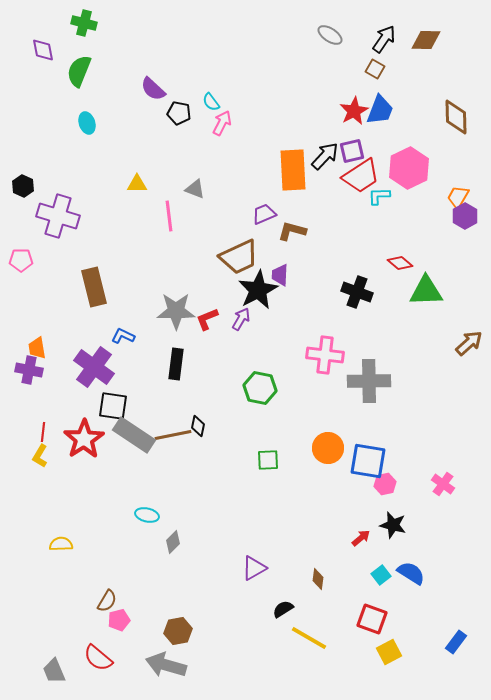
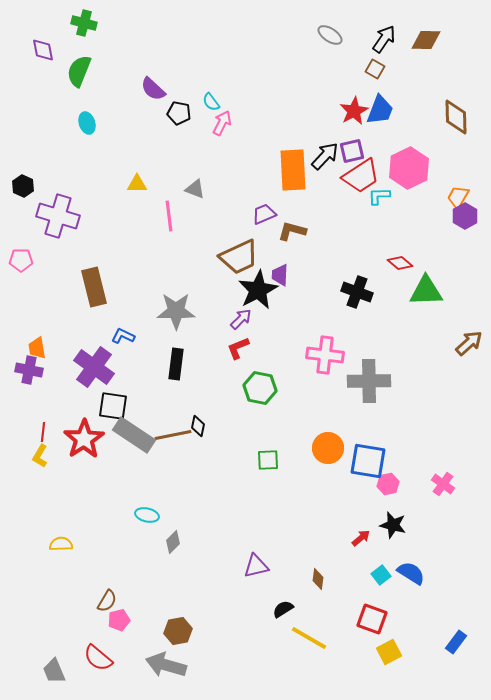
red L-shape at (207, 319): moved 31 px right, 29 px down
purple arrow at (241, 319): rotated 15 degrees clockwise
pink hexagon at (385, 484): moved 3 px right
purple triangle at (254, 568): moved 2 px right, 2 px up; rotated 16 degrees clockwise
